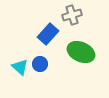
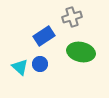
gray cross: moved 2 px down
blue rectangle: moved 4 px left, 2 px down; rotated 15 degrees clockwise
green ellipse: rotated 12 degrees counterclockwise
